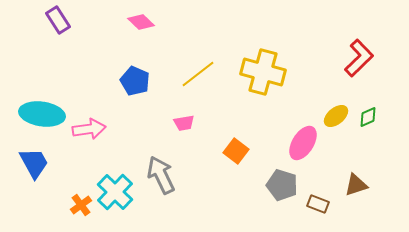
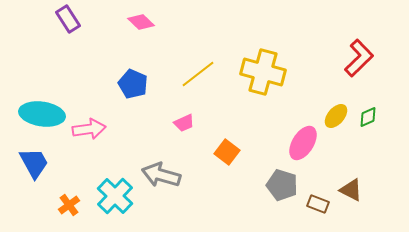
purple rectangle: moved 10 px right, 1 px up
blue pentagon: moved 2 px left, 3 px down
yellow ellipse: rotated 10 degrees counterclockwise
pink trapezoid: rotated 15 degrees counterclockwise
orange square: moved 9 px left, 1 px down
gray arrow: rotated 48 degrees counterclockwise
brown triangle: moved 5 px left, 5 px down; rotated 45 degrees clockwise
cyan cross: moved 4 px down
orange cross: moved 12 px left
